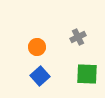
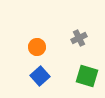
gray cross: moved 1 px right, 1 px down
green square: moved 2 px down; rotated 15 degrees clockwise
